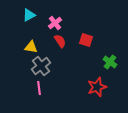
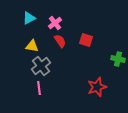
cyan triangle: moved 3 px down
yellow triangle: moved 1 px right, 1 px up
green cross: moved 8 px right, 3 px up; rotated 24 degrees counterclockwise
